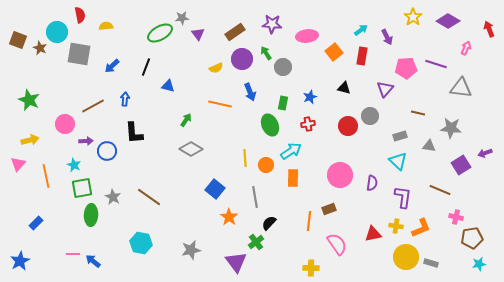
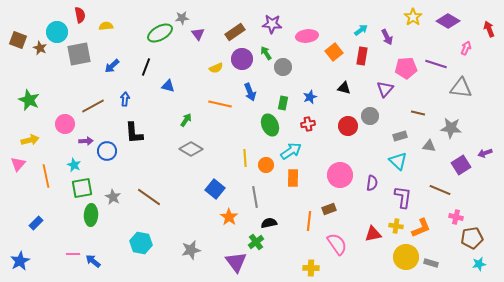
gray square at (79, 54): rotated 20 degrees counterclockwise
black semicircle at (269, 223): rotated 35 degrees clockwise
